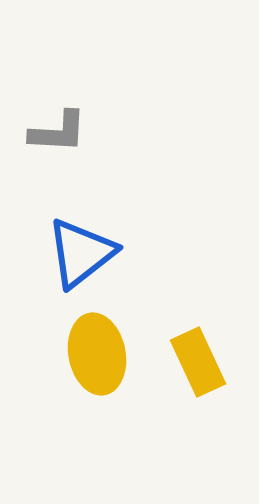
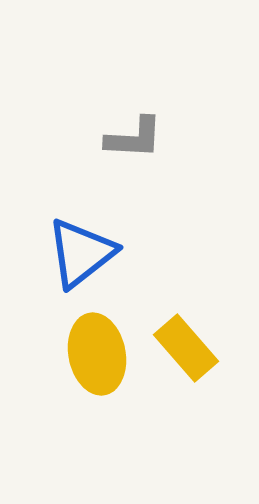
gray L-shape: moved 76 px right, 6 px down
yellow rectangle: moved 12 px left, 14 px up; rotated 16 degrees counterclockwise
